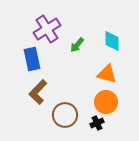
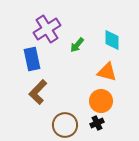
cyan diamond: moved 1 px up
orange triangle: moved 2 px up
orange circle: moved 5 px left, 1 px up
brown circle: moved 10 px down
